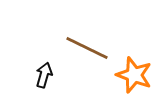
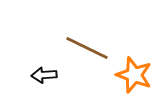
black arrow: rotated 110 degrees counterclockwise
